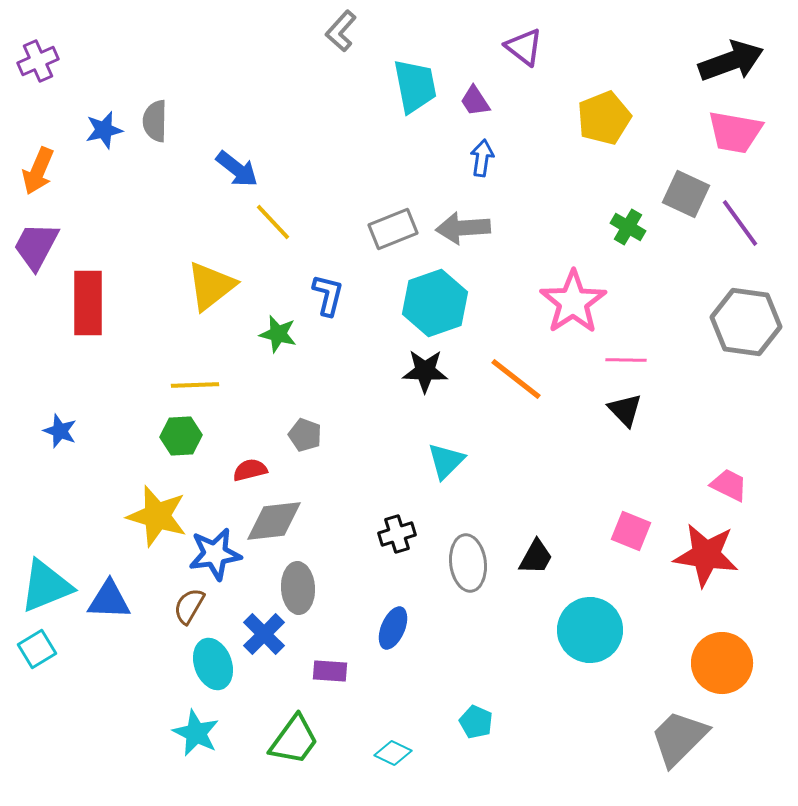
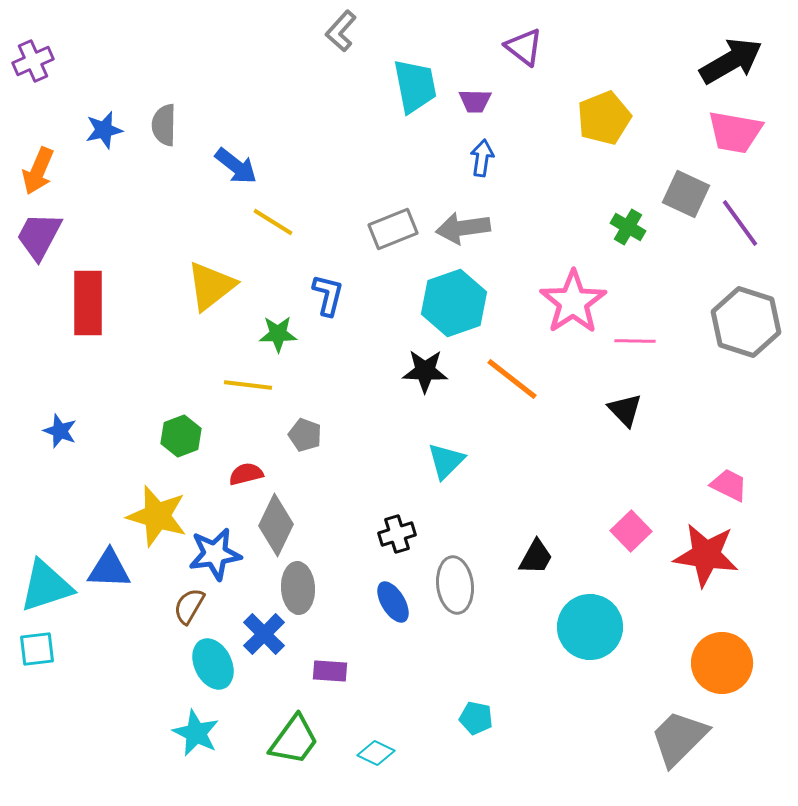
purple cross at (38, 61): moved 5 px left
black arrow at (731, 61): rotated 10 degrees counterclockwise
purple trapezoid at (475, 101): rotated 56 degrees counterclockwise
gray semicircle at (155, 121): moved 9 px right, 4 px down
blue arrow at (237, 169): moved 1 px left, 3 px up
yellow line at (273, 222): rotated 15 degrees counterclockwise
gray arrow at (463, 228): rotated 4 degrees counterclockwise
purple trapezoid at (36, 246): moved 3 px right, 10 px up
cyan hexagon at (435, 303): moved 19 px right
gray hexagon at (746, 322): rotated 10 degrees clockwise
green star at (278, 334): rotated 15 degrees counterclockwise
pink line at (626, 360): moved 9 px right, 19 px up
orange line at (516, 379): moved 4 px left
yellow line at (195, 385): moved 53 px right; rotated 9 degrees clockwise
green hexagon at (181, 436): rotated 18 degrees counterclockwise
red semicircle at (250, 470): moved 4 px left, 4 px down
gray diamond at (274, 521): moved 2 px right, 4 px down; rotated 58 degrees counterclockwise
pink square at (631, 531): rotated 24 degrees clockwise
gray ellipse at (468, 563): moved 13 px left, 22 px down
cyan triangle at (46, 586): rotated 4 degrees clockwise
blue triangle at (109, 600): moved 31 px up
blue ellipse at (393, 628): moved 26 px up; rotated 54 degrees counterclockwise
cyan circle at (590, 630): moved 3 px up
cyan square at (37, 649): rotated 24 degrees clockwise
cyan ellipse at (213, 664): rotated 6 degrees counterclockwise
cyan pentagon at (476, 722): moved 4 px up; rotated 12 degrees counterclockwise
cyan diamond at (393, 753): moved 17 px left
